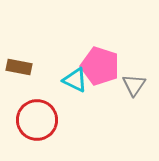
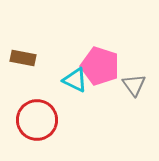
brown rectangle: moved 4 px right, 9 px up
gray triangle: rotated 10 degrees counterclockwise
